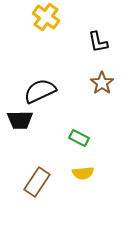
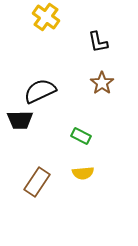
green rectangle: moved 2 px right, 2 px up
